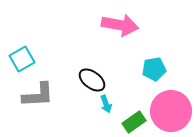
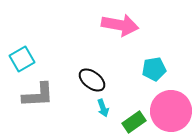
cyan arrow: moved 3 px left, 4 px down
